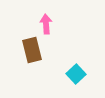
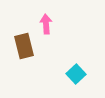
brown rectangle: moved 8 px left, 4 px up
